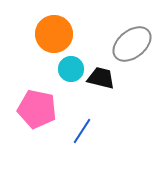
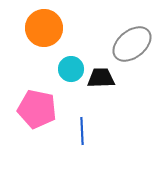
orange circle: moved 10 px left, 6 px up
black trapezoid: rotated 16 degrees counterclockwise
blue line: rotated 36 degrees counterclockwise
